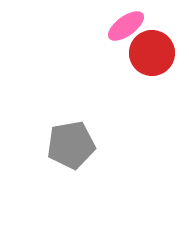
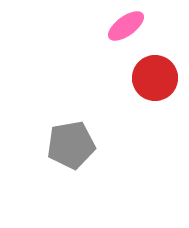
red circle: moved 3 px right, 25 px down
